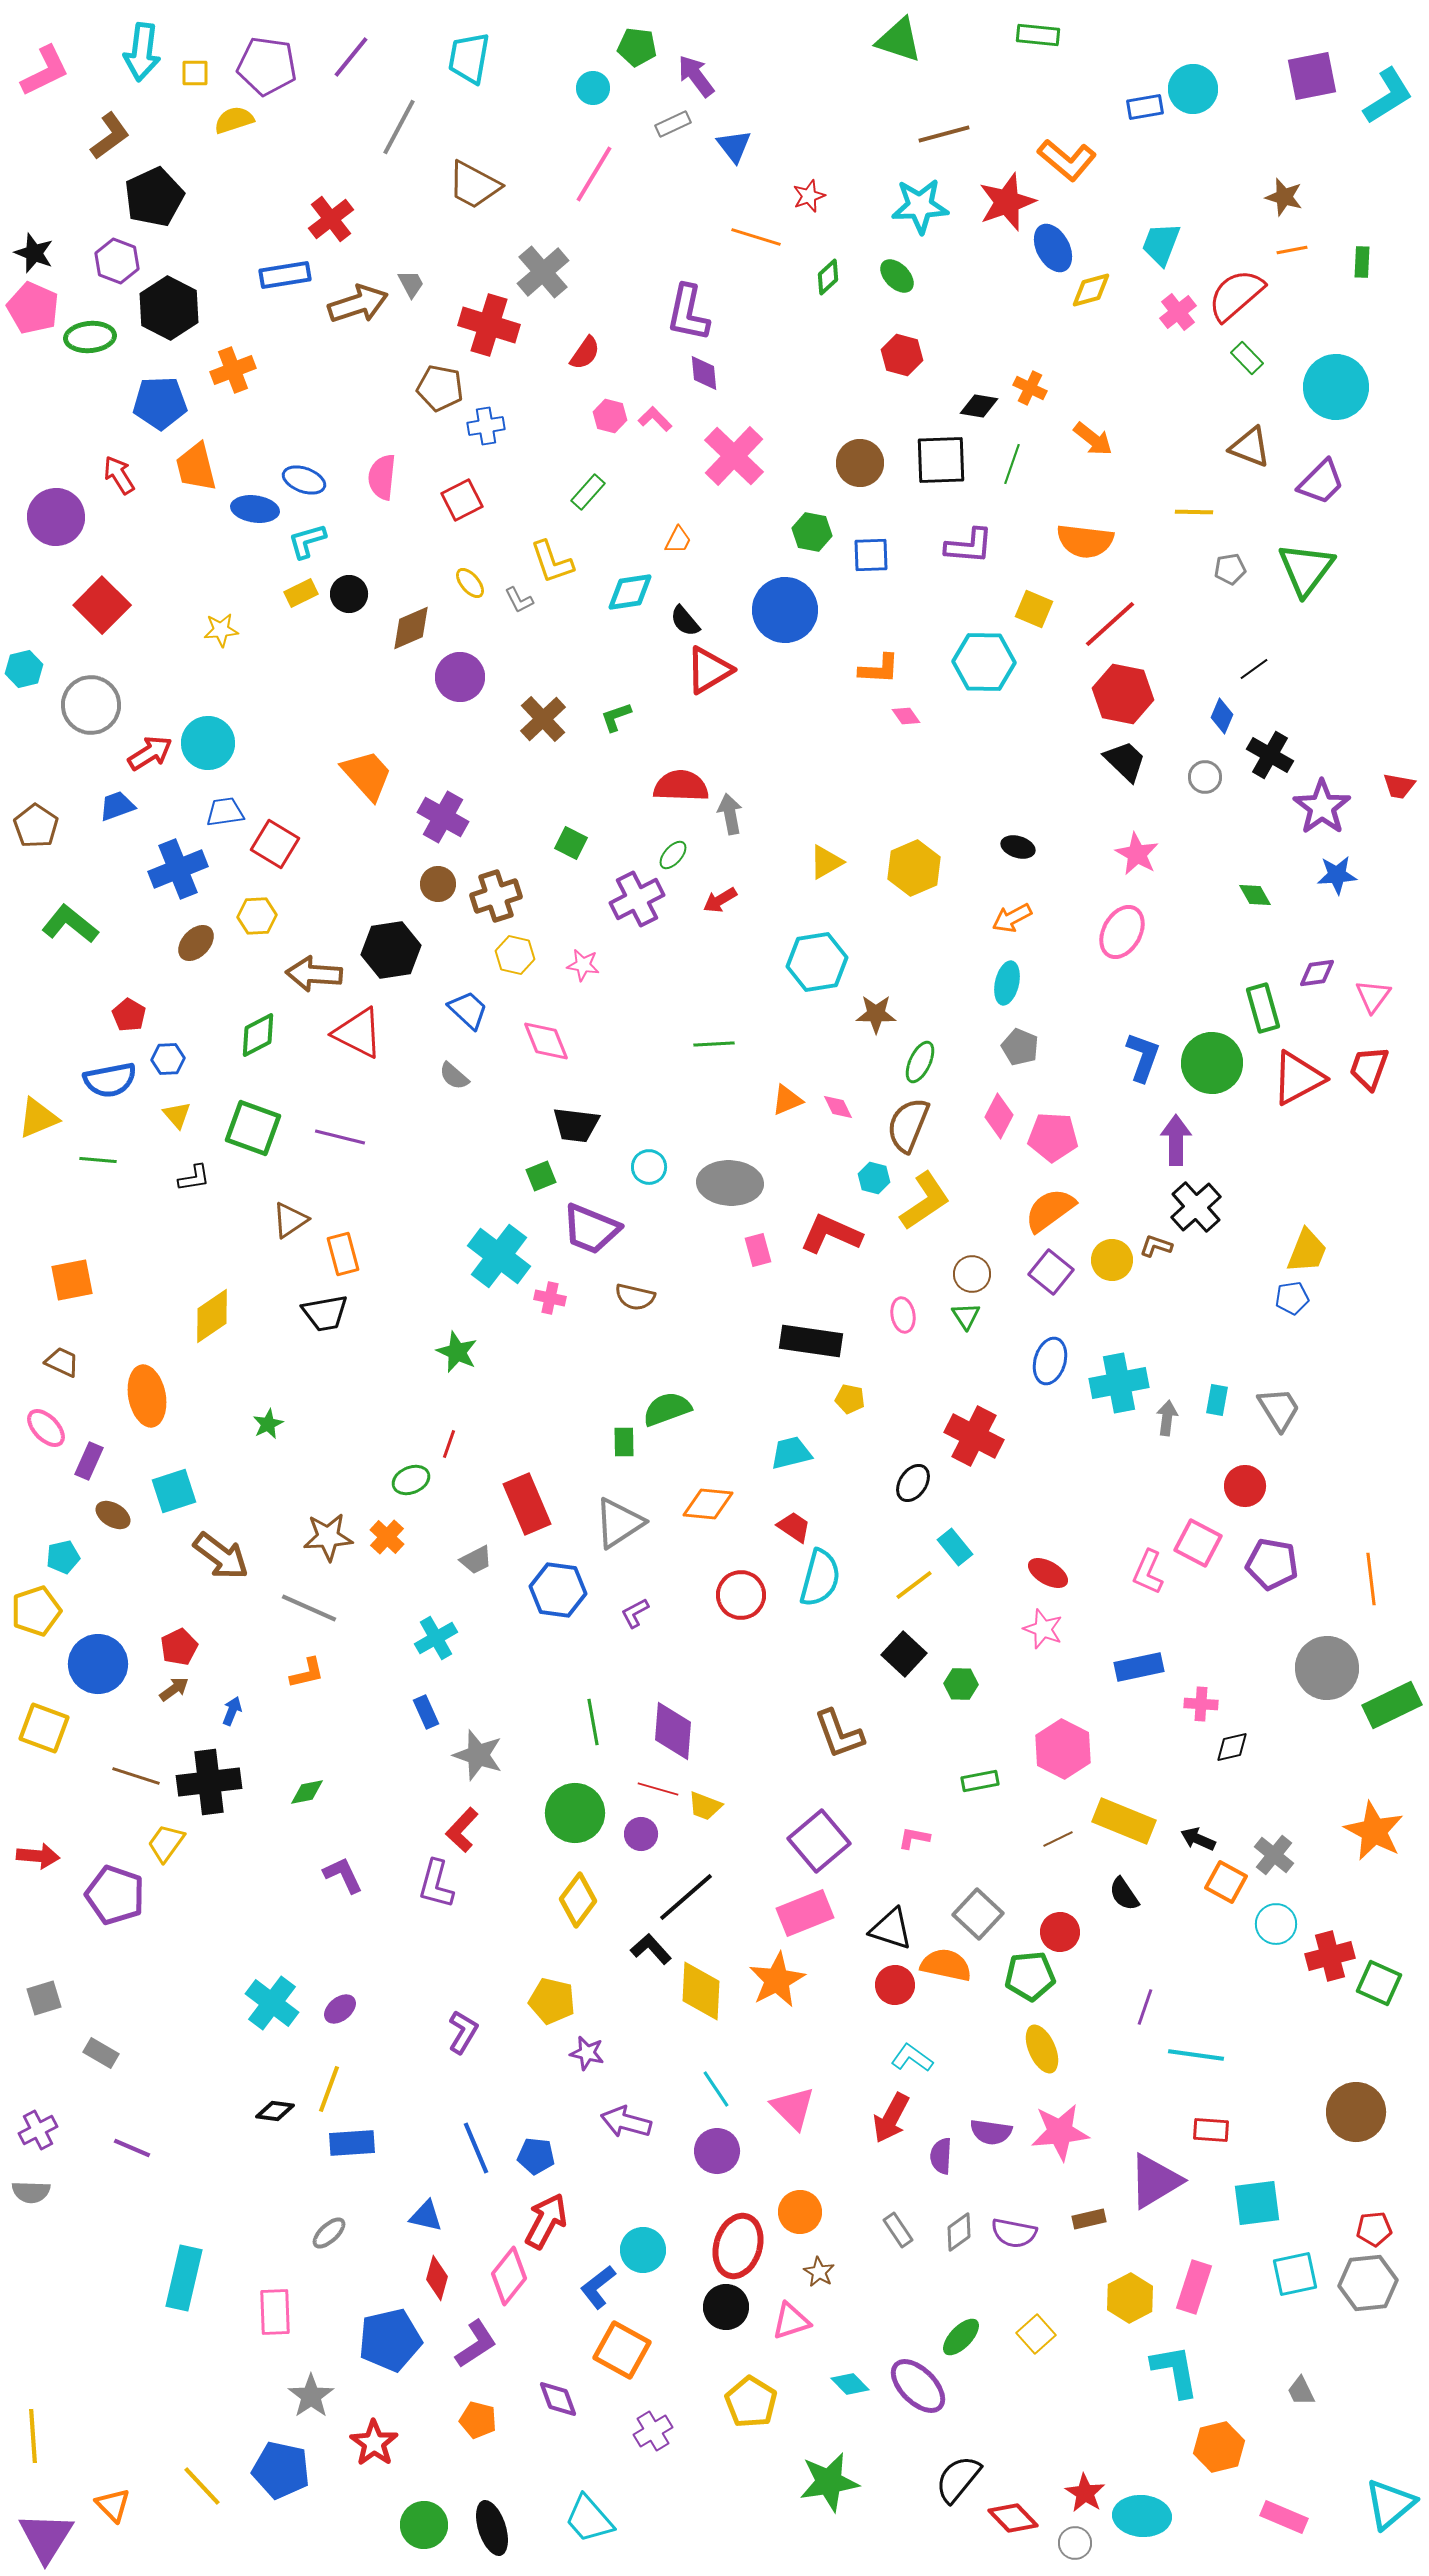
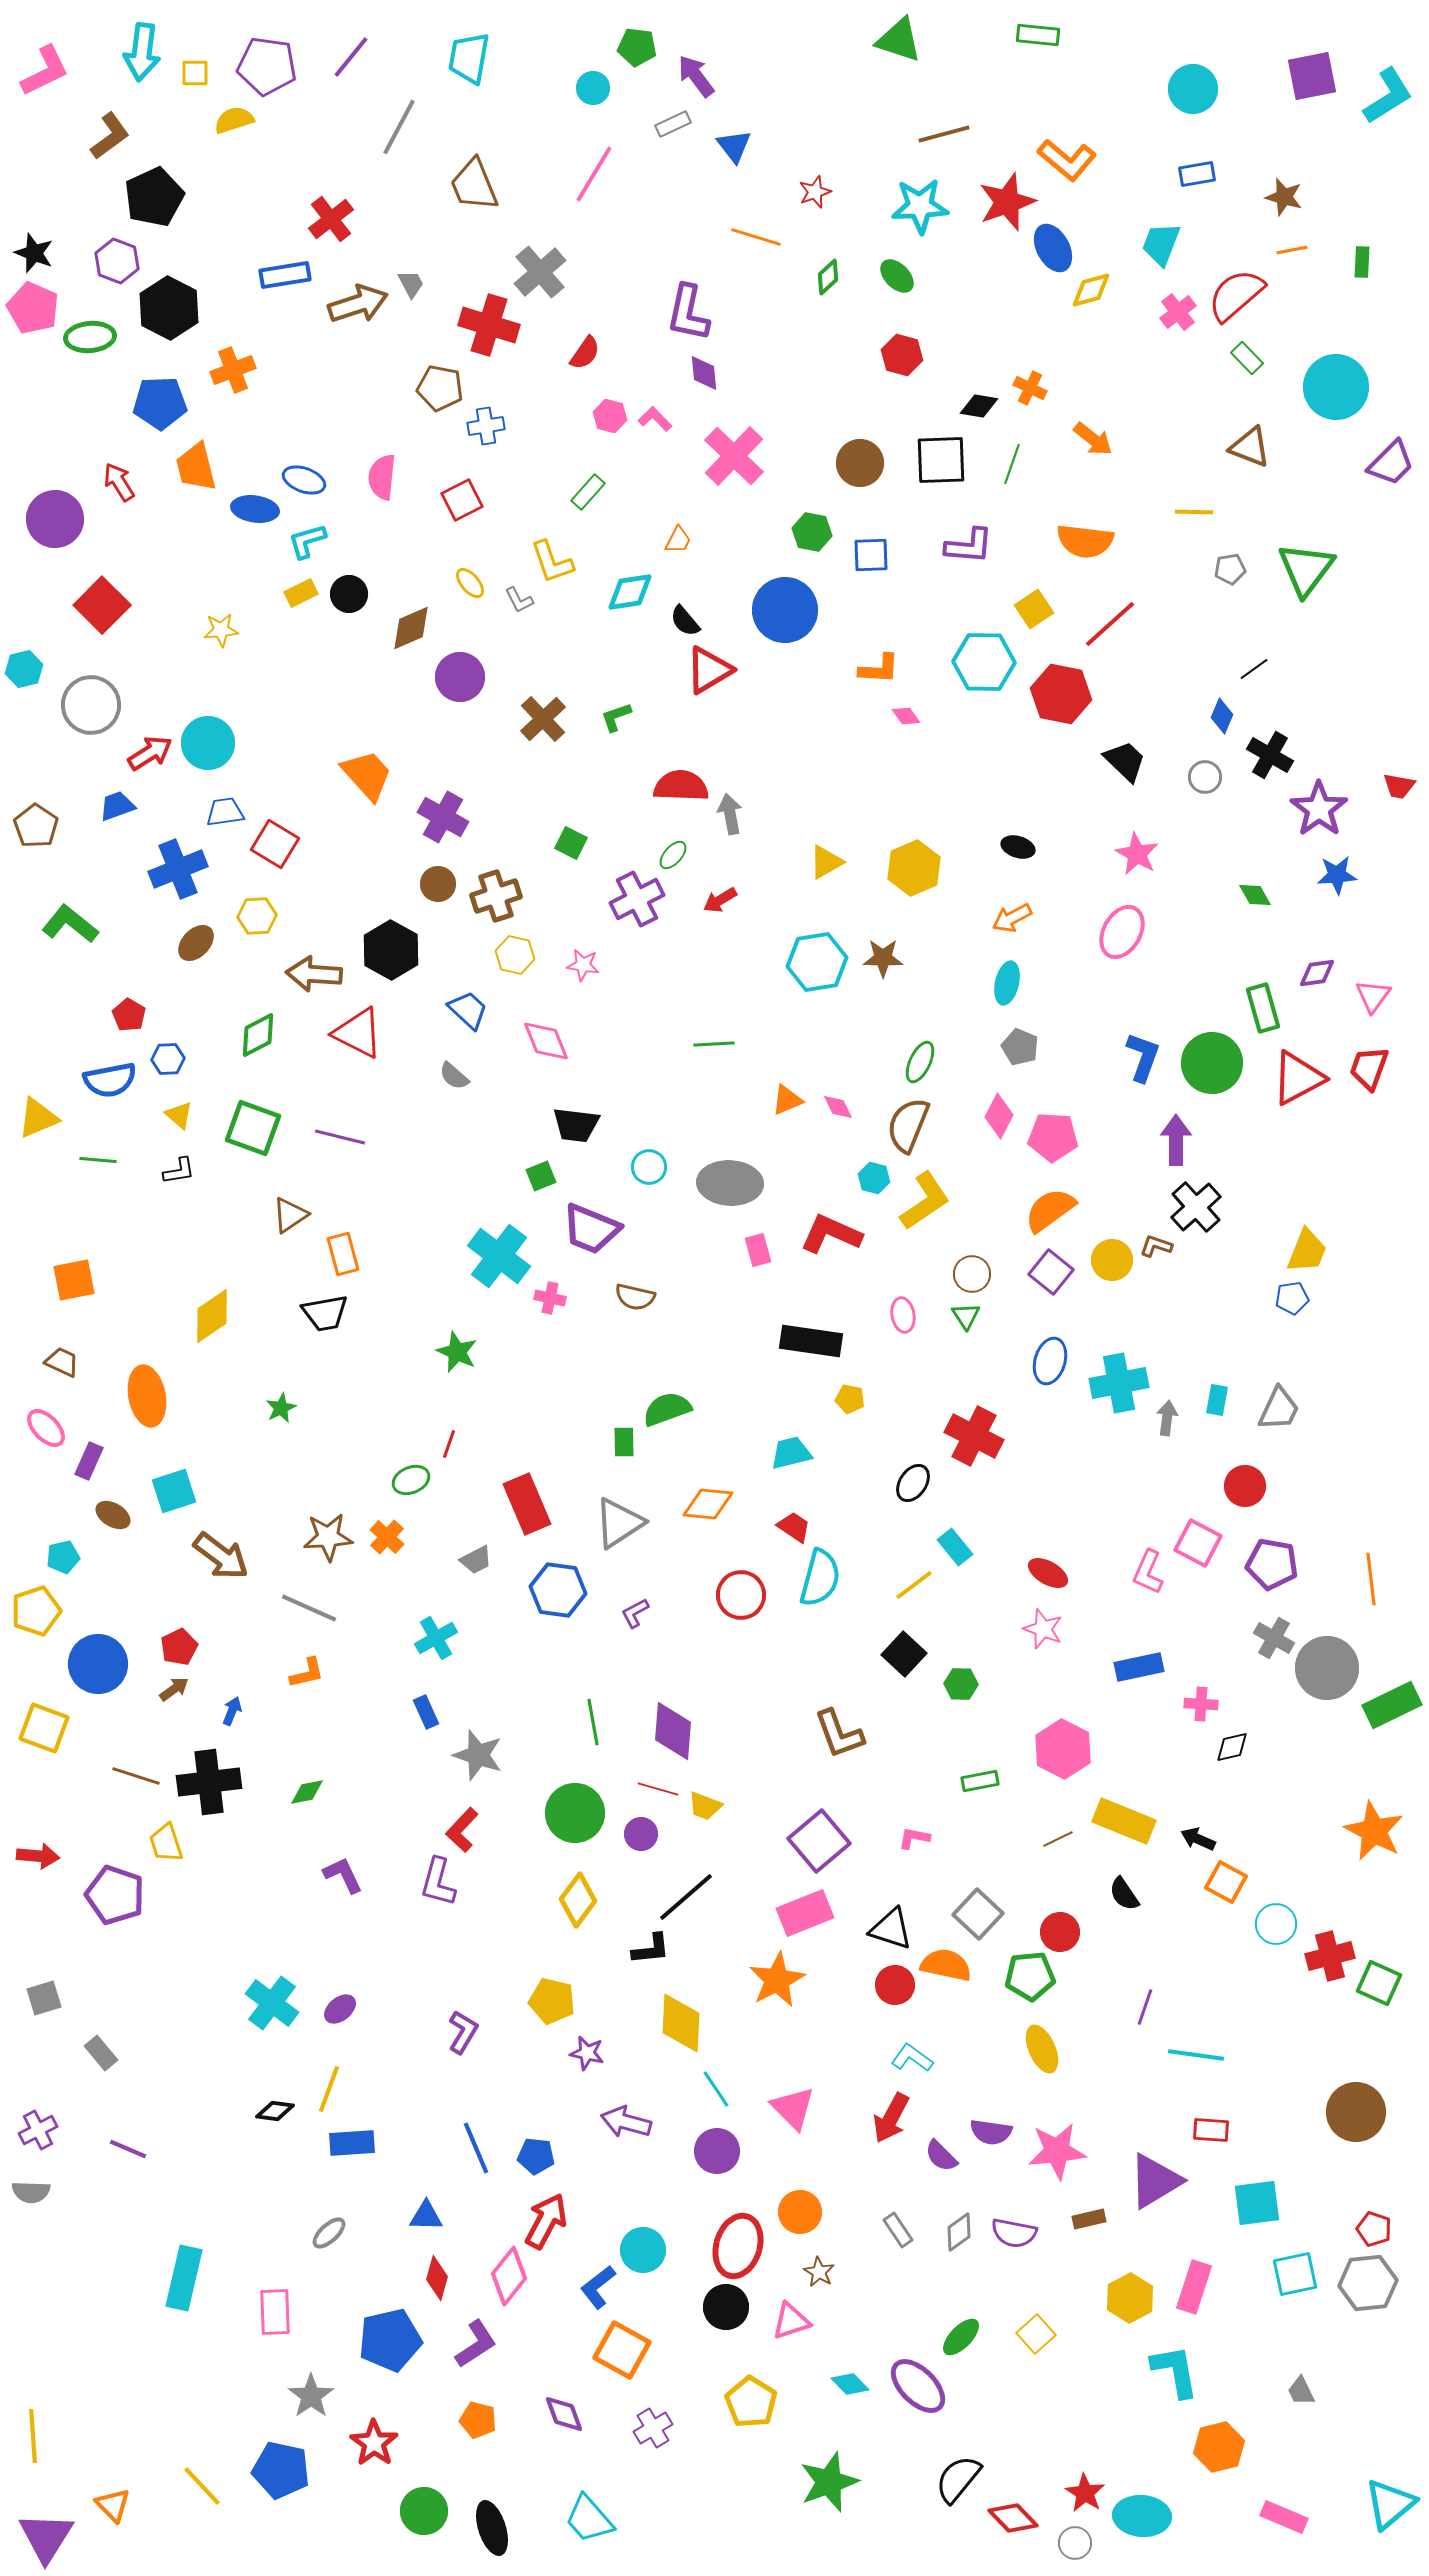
blue rectangle at (1145, 107): moved 52 px right, 67 px down
brown trapezoid at (474, 185): rotated 40 degrees clockwise
red star at (809, 196): moved 6 px right, 4 px up
gray cross at (543, 272): moved 3 px left
red arrow at (119, 475): moved 7 px down
purple trapezoid at (1321, 482): moved 70 px right, 19 px up
purple circle at (56, 517): moved 1 px left, 2 px down
yellow square at (1034, 609): rotated 33 degrees clockwise
red hexagon at (1123, 694): moved 62 px left
purple star at (1322, 807): moved 3 px left, 2 px down
black hexagon at (391, 950): rotated 22 degrees counterclockwise
brown star at (876, 1014): moved 7 px right, 56 px up
yellow triangle at (177, 1115): moved 2 px right; rotated 8 degrees counterclockwise
black L-shape at (194, 1178): moved 15 px left, 7 px up
brown triangle at (290, 1220): moved 5 px up
orange square at (72, 1280): moved 2 px right
gray trapezoid at (1279, 1409): rotated 57 degrees clockwise
green star at (268, 1424): moved 13 px right, 16 px up
yellow trapezoid at (166, 1843): rotated 54 degrees counterclockwise
gray cross at (1274, 1855): moved 217 px up; rotated 9 degrees counterclockwise
purple L-shape at (436, 1884): moved 2 px right, 2 px up
black L-shape at (651, 1949): rotated 126 degrees clockwise
yellow diamond at (701, 1991): moved 20 px left, 32 px down
gray rectangle at (101, 2053): rotated 20 degrees clockwise
pink star at (1060, 2132): moved 3 px left, 19 px down
purple line at (132, 2148): moved 4 px left, 1 px down
purple semicircle at (941, 2156): rotated 48 degrees counterclockwise
blue triangle at (426, 2216): rotated 12 degrees counterclockwise
red pentagon at (1374, 2229): rotated 24 degrees clockwise
purple diamond at (558, 2399): moved 6 px right, 15 px down
purple cross at (653, 2431): moved 3 px up
green star at (829, 2482): rotated 10 degrees counterclockwise
green circle at (424, 2525): moved 14 px up
